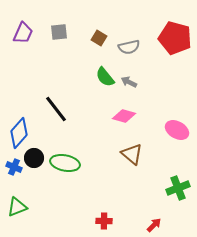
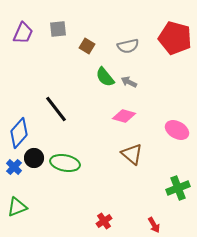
gray square: moved 1 px left, 3 px up
brown square: moved 12 px left, 8 px down
gray semicircle: moved 1 px left, 1 px up
blue cross: rotated 21 degrees clockwise
red cross: rotated 35 degrees counterclockwise
red arrow: rotated 105 degrees clockwise
